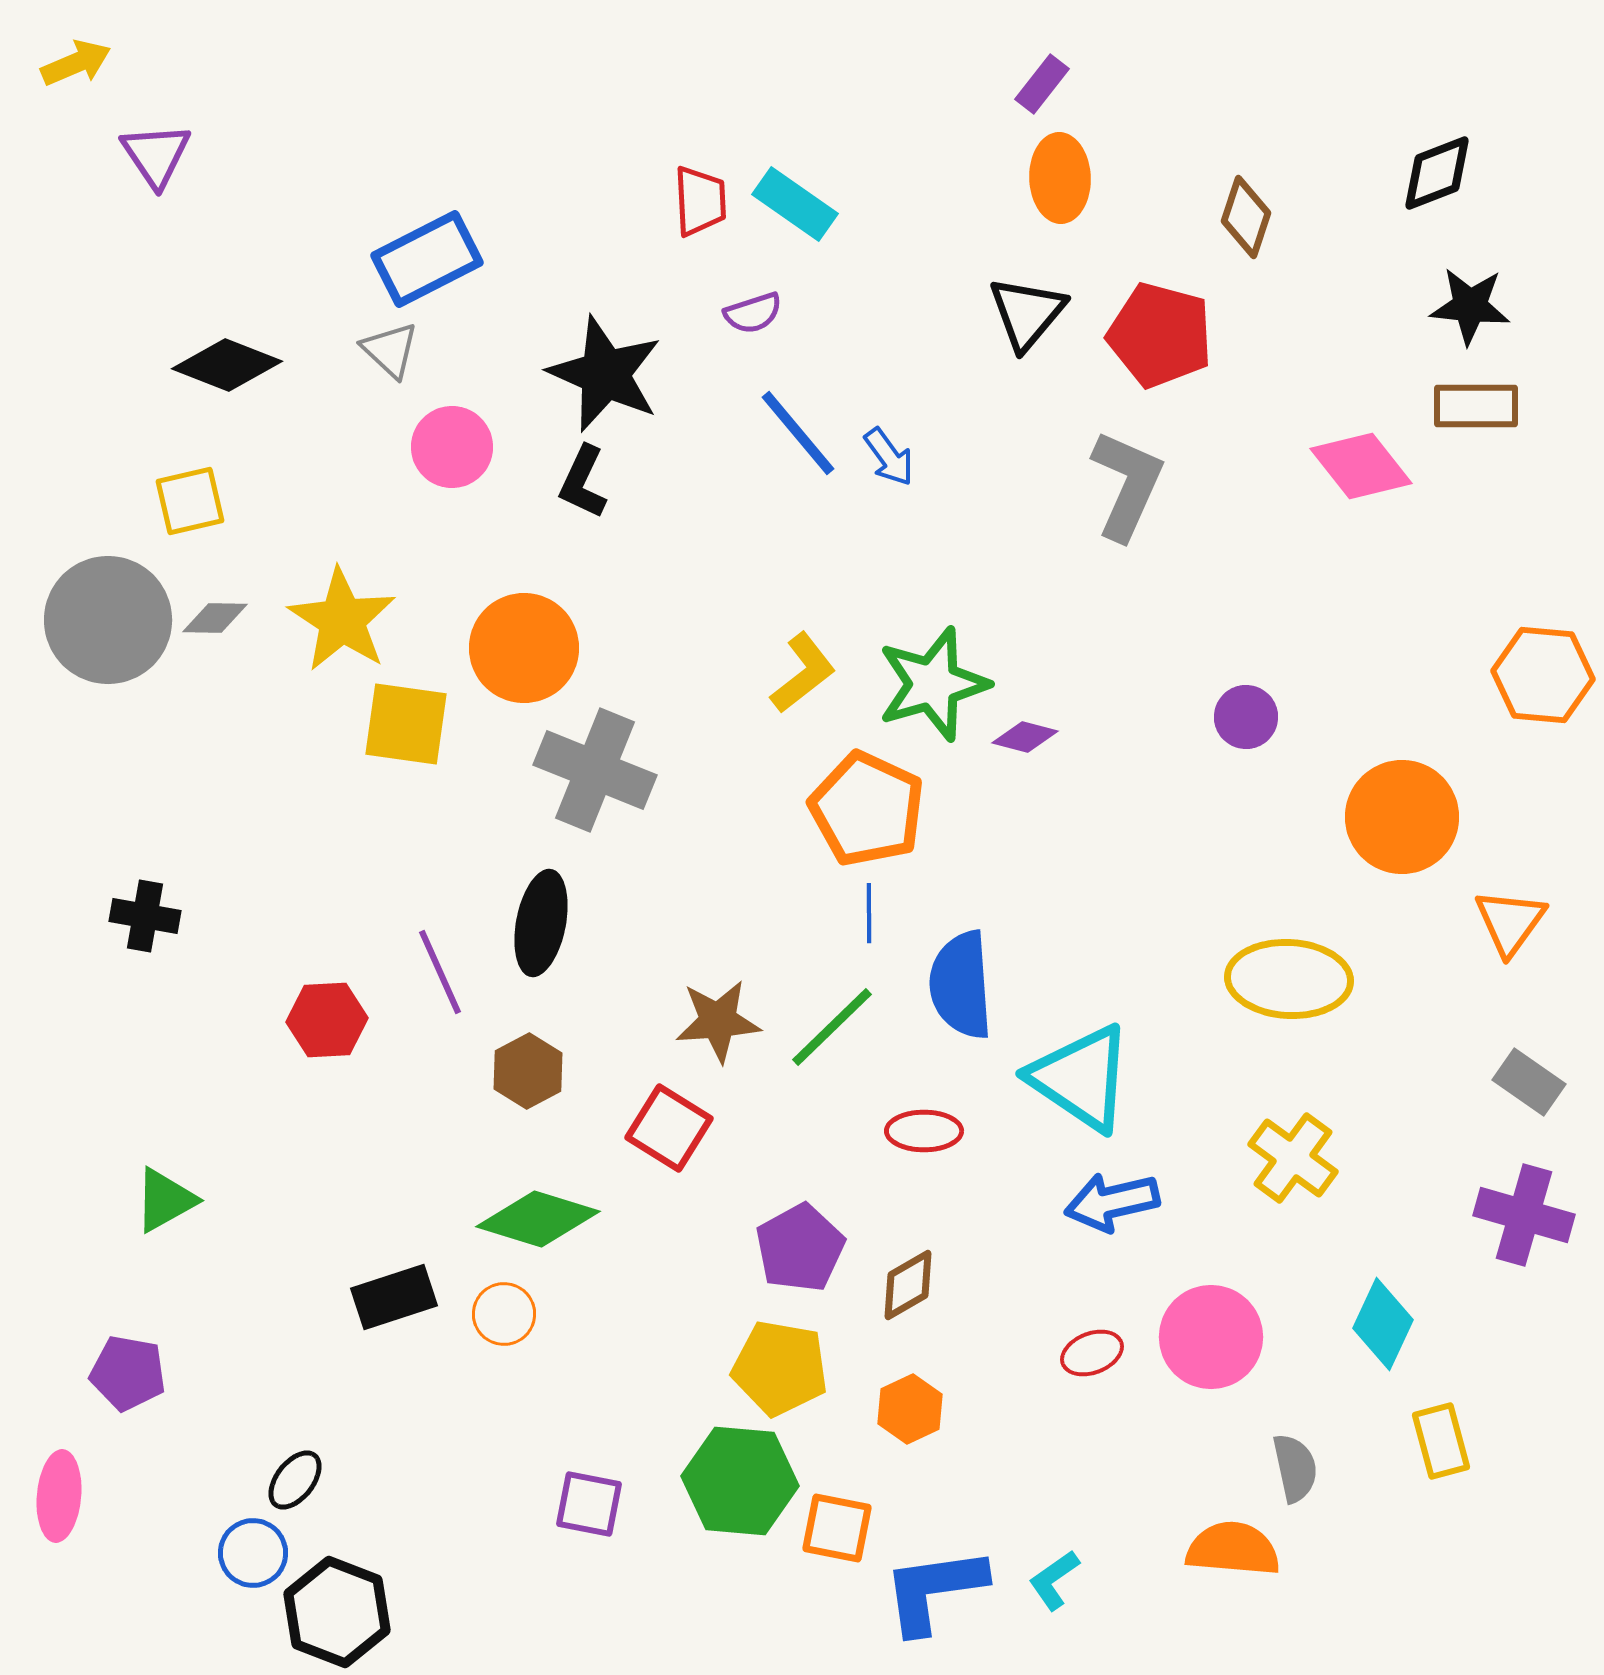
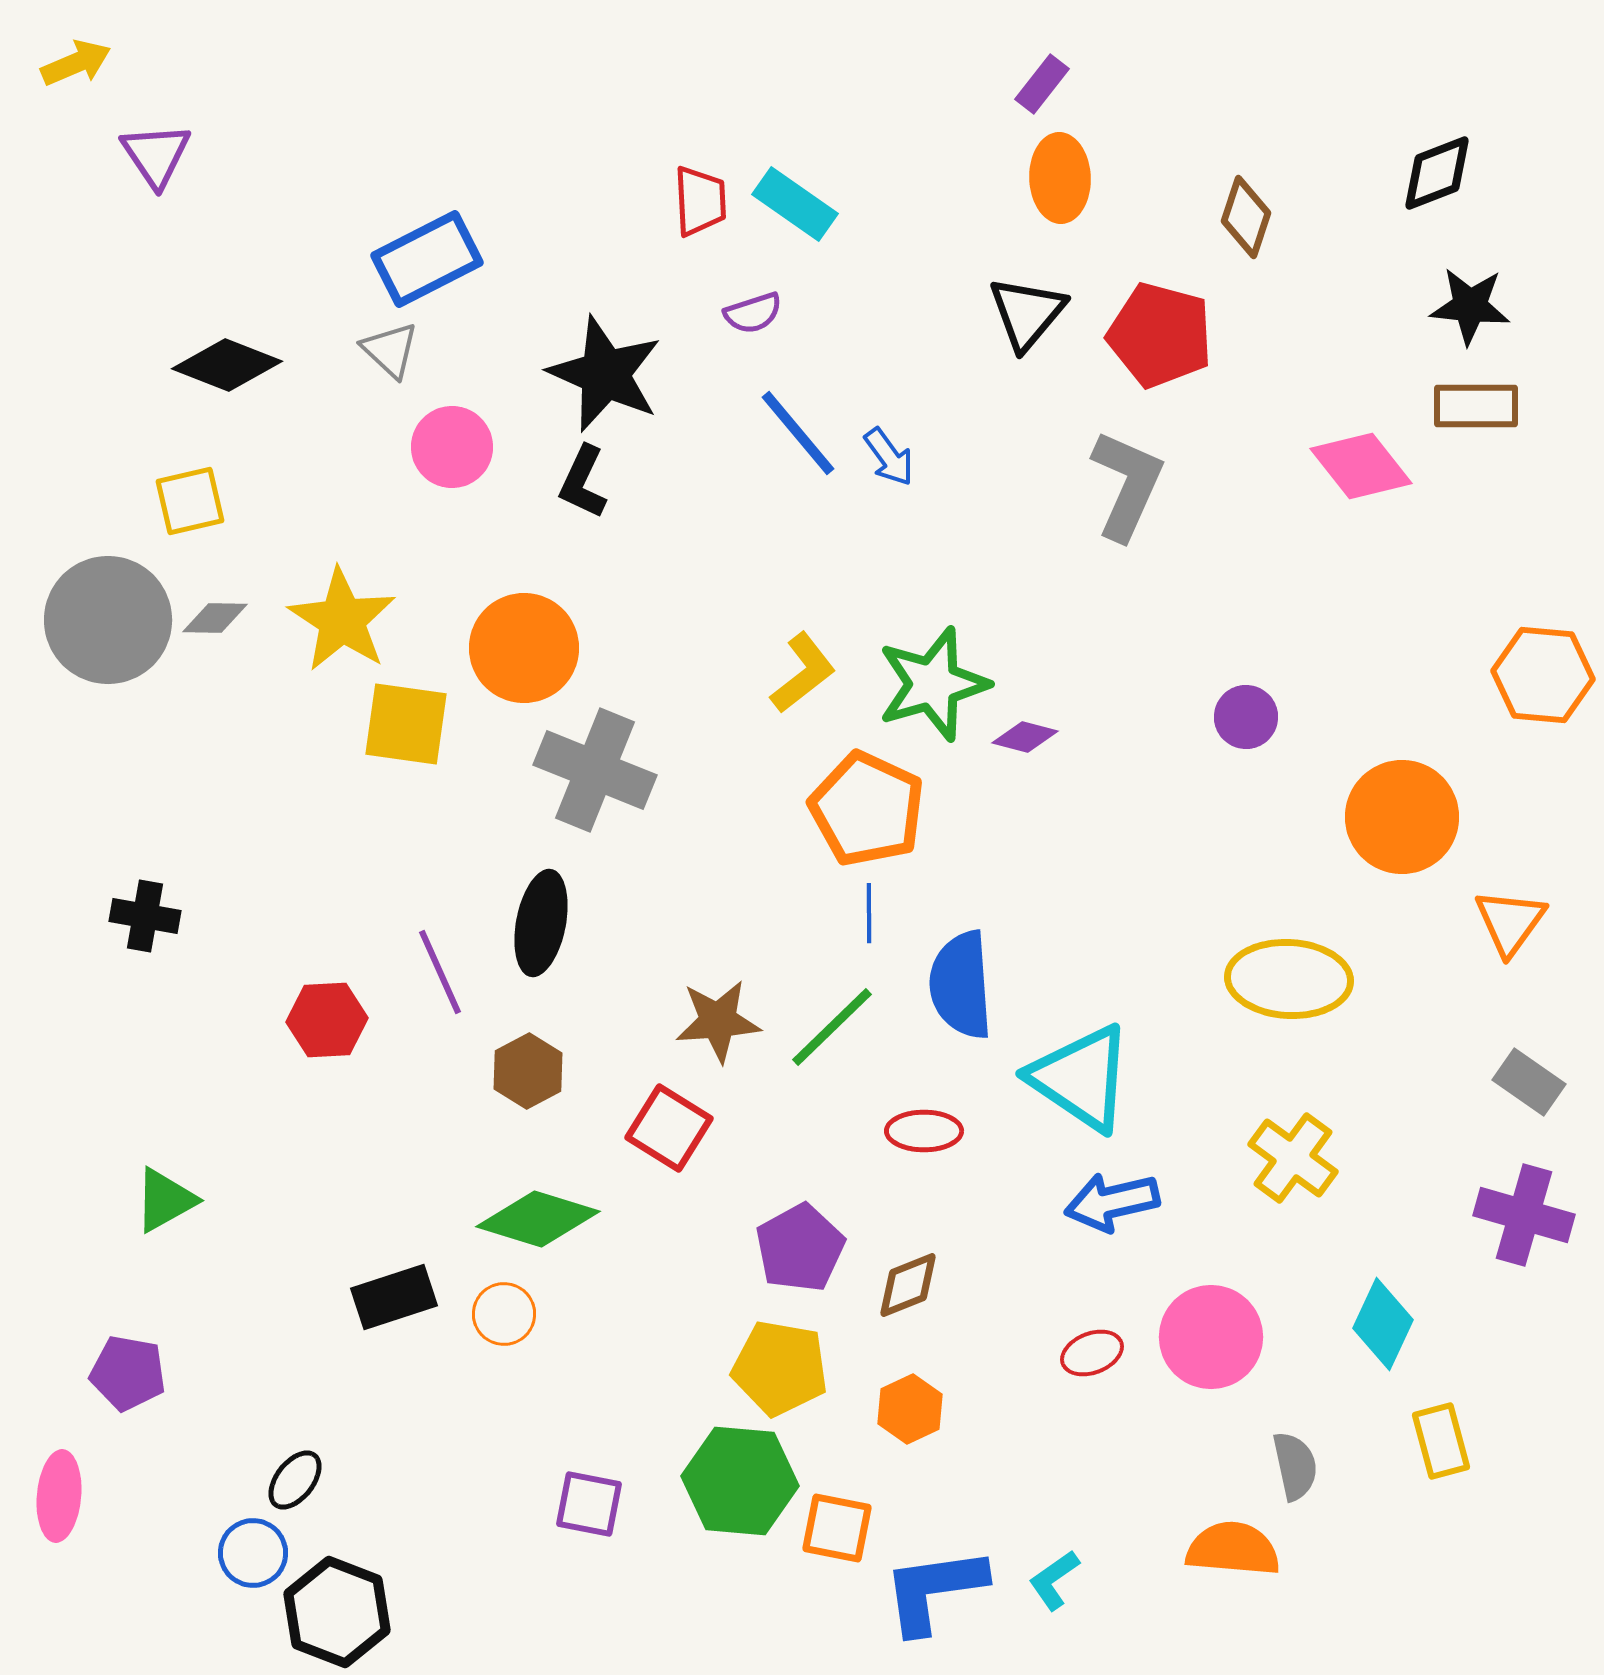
brown diamond at (908, 1285): rotated 8 degrees clockwise
gray semicircle at (1295, 1468): moved 2 px up
